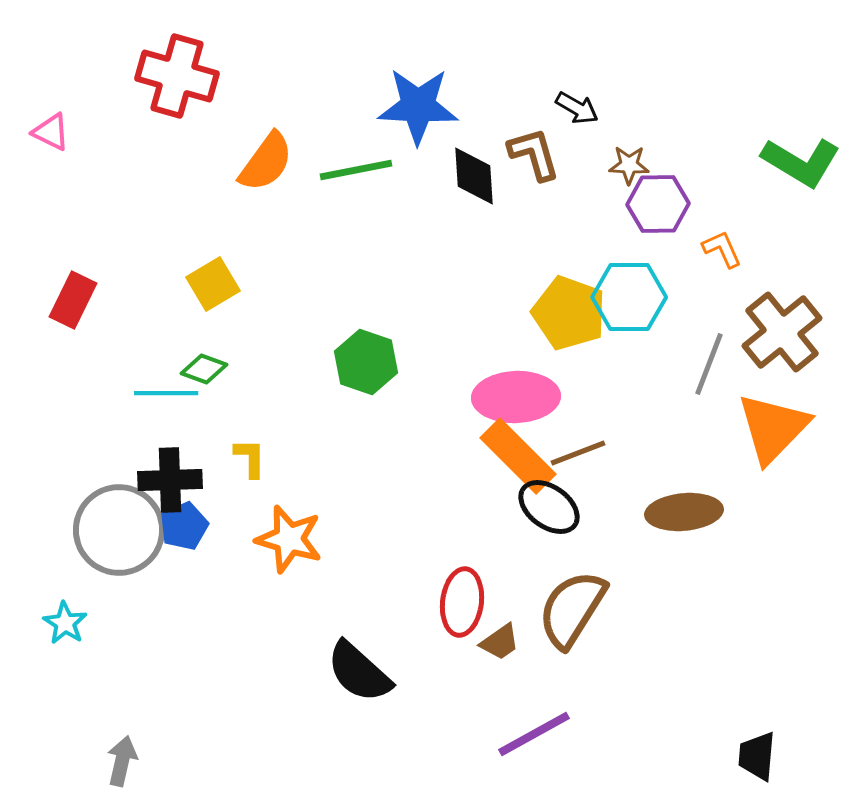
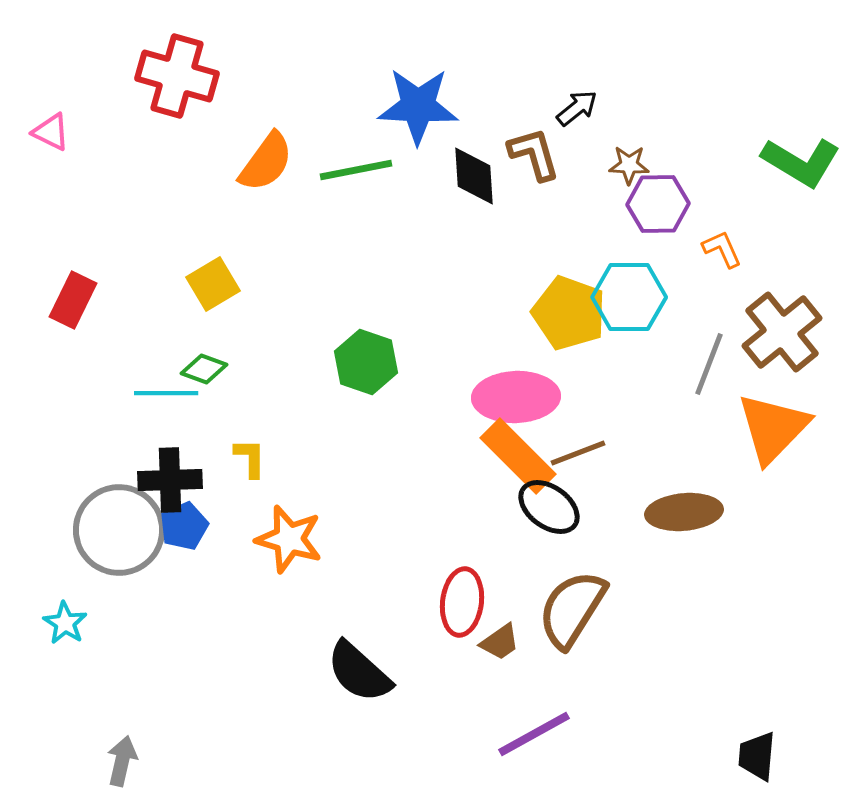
black arrow: rotated 69 degrees counterclockwise
